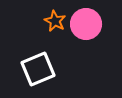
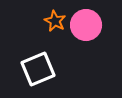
pink circle: moved 1 px down
